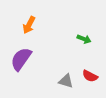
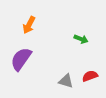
green arrow: moved 3 px left
red semicircle: rotated 133 degrees clockwise
